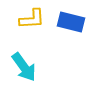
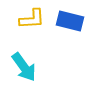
blue rectangle: moved 1 px left, 1 px up
